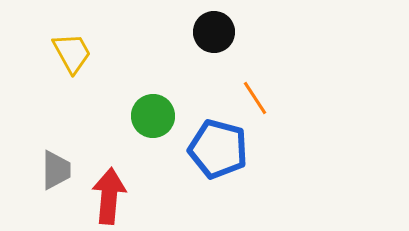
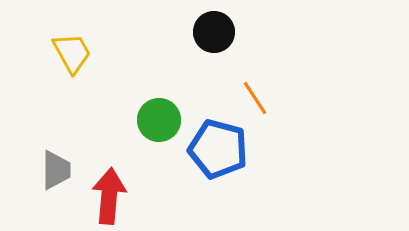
green circle: moved 6 px right, 4 px down
